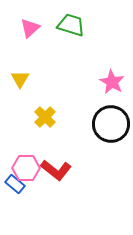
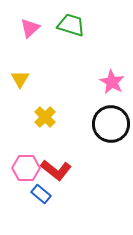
blue rectangle: moved 26 px right, 10 px down
